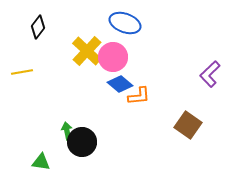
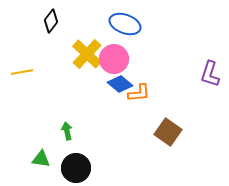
blue ellipse: moved 1 px down
black diamond: moved 13 px right, 6 px up
yellow cross: moved 3 px down
pink circle: moved 1 px right, 2 px down
purple L-shape: rotated 28 degrees counterclockwise
orange L-shape: moved 3 px up
brown square: moved 20 px left, 7 px down
black circle: moved 6 px left, 26 px down
green triangle: moved 3 px up
